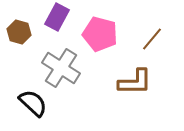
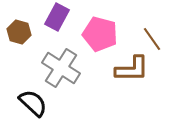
brown line: rotated 75 degrees counterclockwise
brown L-shape: moved 3 px left, 13 px up
